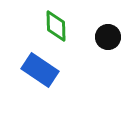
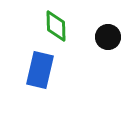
blue rectangle: rotated 69 degrees clockwise
